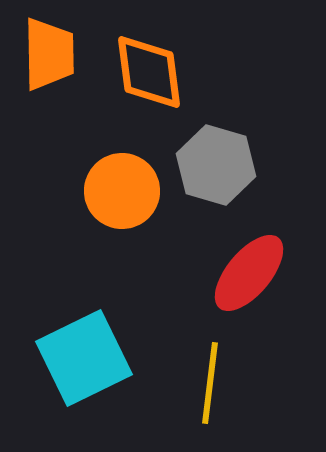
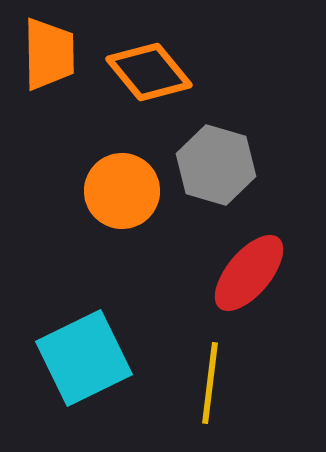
orange diamond: rotated 32 degrees counterclockwise
